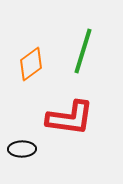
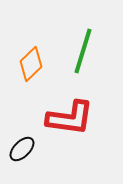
orange diamond: rotated 8 degrees counterclockwise
black ellipse: rotated 44 degrees counterclockwise
